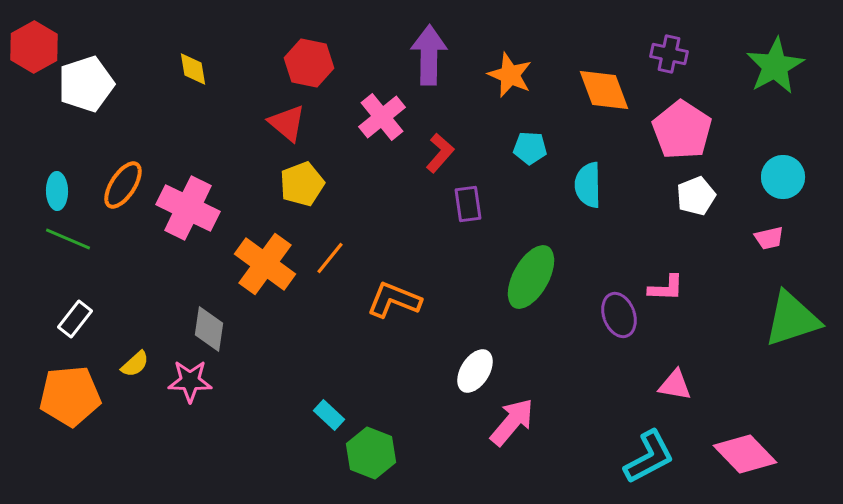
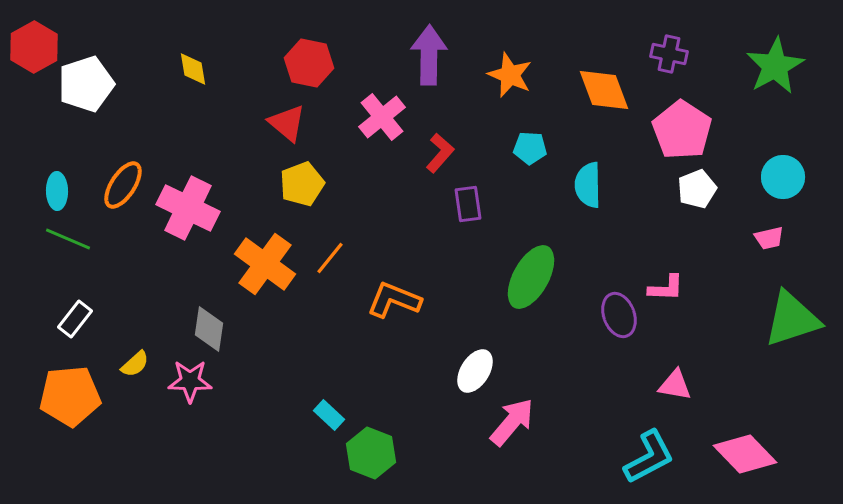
white pentagon at (696, 196): moved 1 px right, 7 px up
